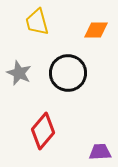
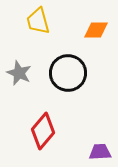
yellow trapezoid: moved 1 px right, 1 px up
